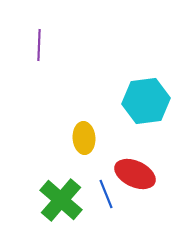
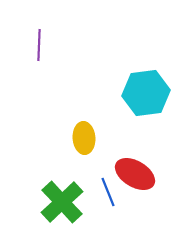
cyan hexagon: moved 8 px up
red ellipse: rotated 6 degrees clockwise
blue line: moved 2 px right, 2 px up
green cross: moved 1 px right, 2 px down; rotated 6 degrees clockwise
